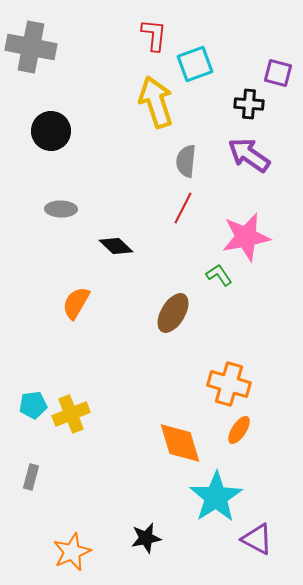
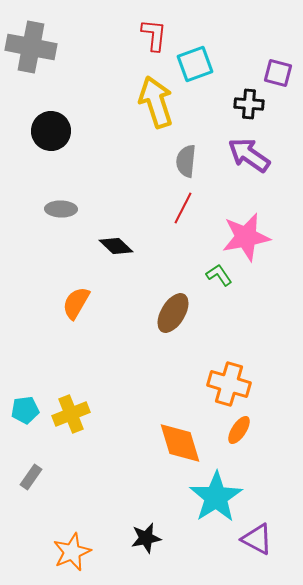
cyan pentagon: moved 8 px left, 5 px down
gray rectangle: rotated 20 degrees clockwise
